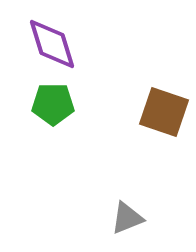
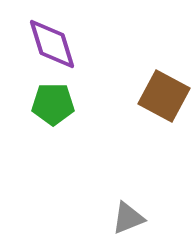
brown square: moved 16 px up; rotated 9 degrees clockwise
gray triangle: moved 1 px right
